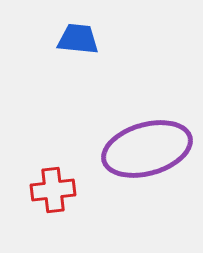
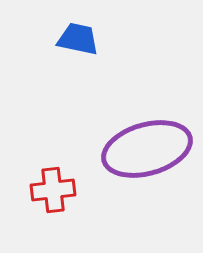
blue trapezoid: rotated 6 degrees clockwise
